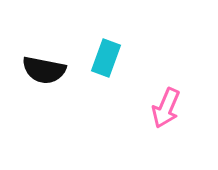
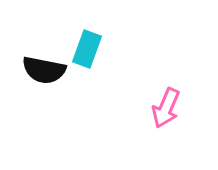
cyan rectangle: moved 19 px left, 9 px up
